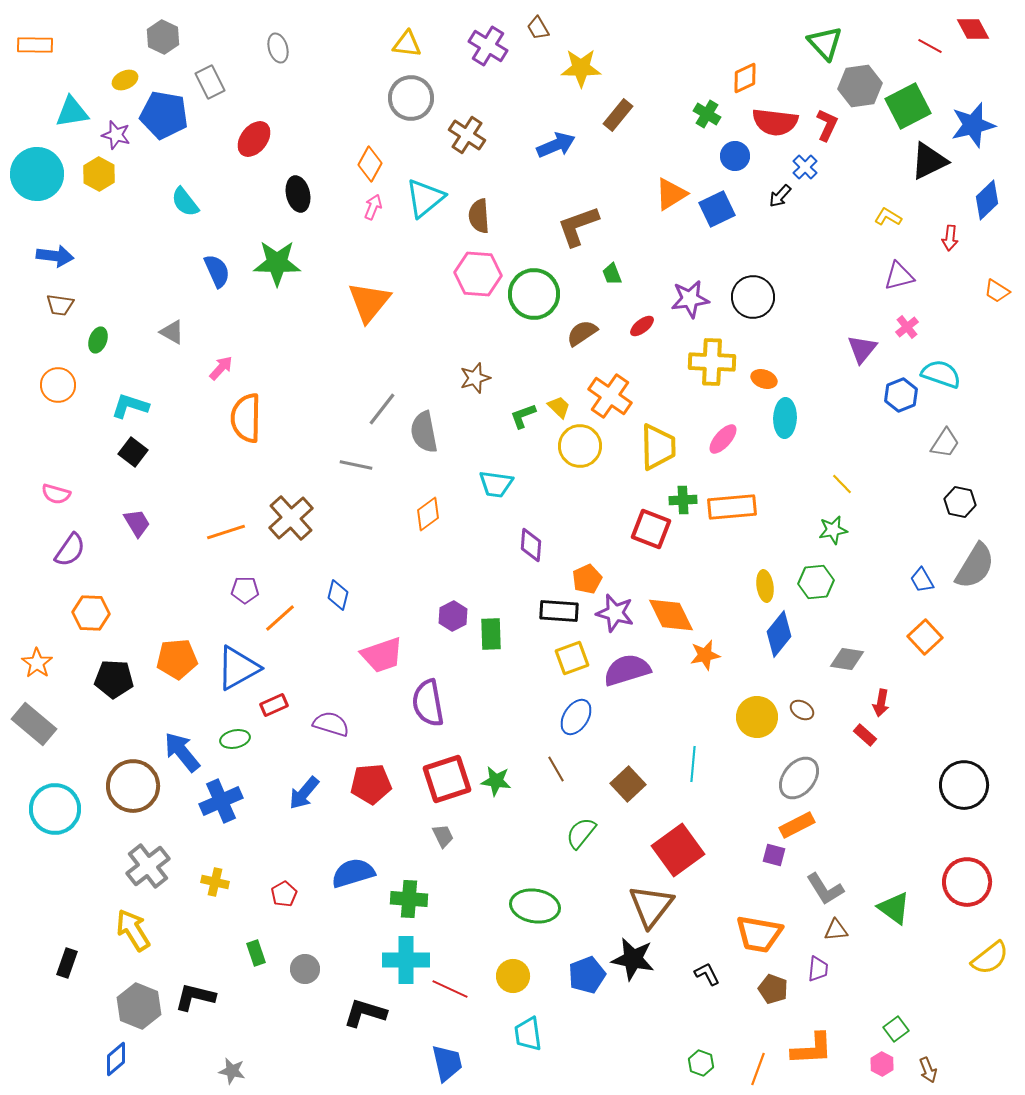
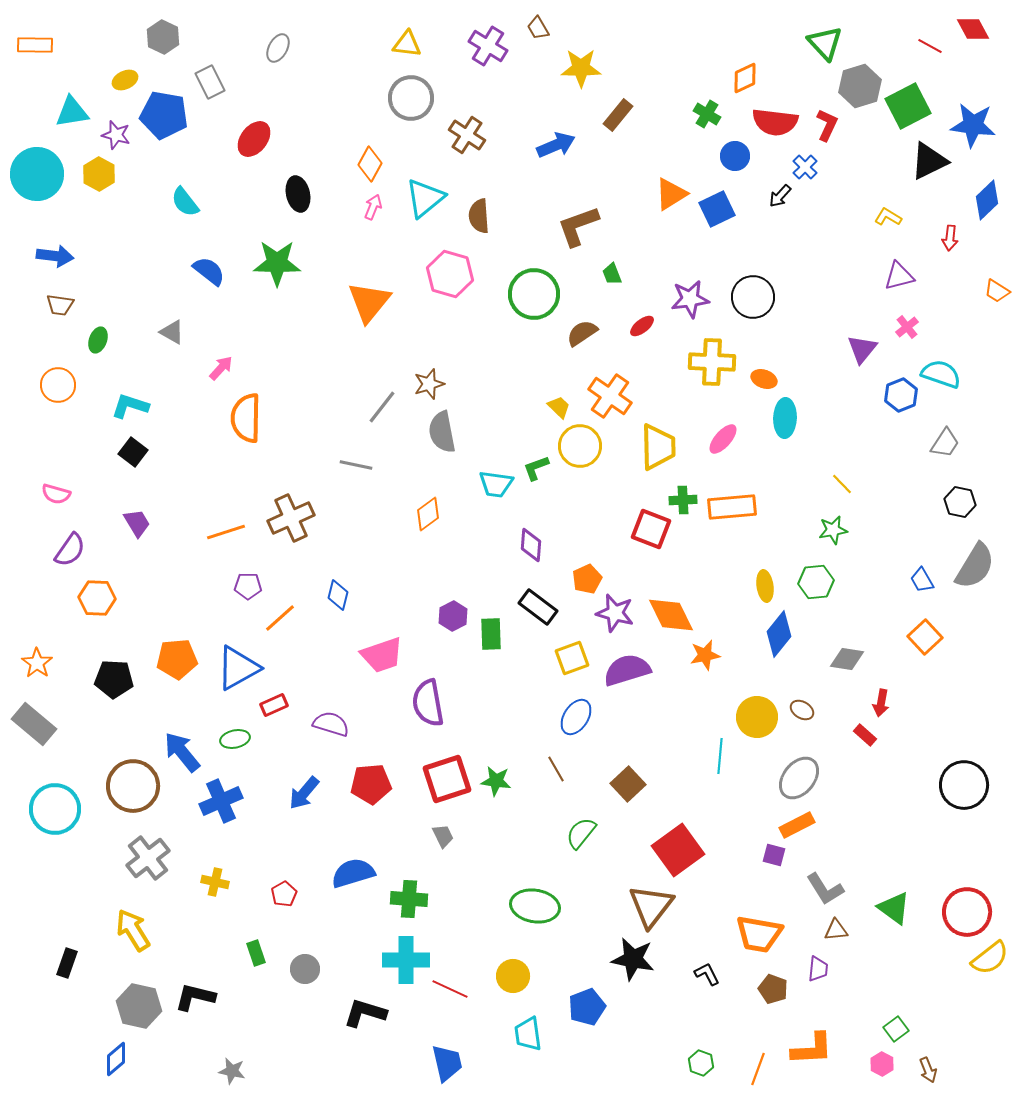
gray ellipse at (278, 48): rotated 44 degrees clockwise
gray hexagon at (860, 86): rotated 9 degrees counterclockwise
blue star at (973, 125): rotated 21 degrees clockwise
blue semicircle at (217, 271): moved 8 px left; rotated 28 degrees counterclockwise
pink hexagon at (478, 274): moved 28 px left; rotated 12 degrees clockwise
brown star at (475, 378): moved 46 px left, 6 px down
gray line at (382, 409): moved 2 px up
green L-shape at (523, 416): moved 13 px right, 52 px down
gray semicircle at (424, 432): moved 18 px right
brown cross at (291, 518): rotated 18 degrees clockwise
purple pentagon at (245, 590): moved 3 px right, 4 px up
black rectangle at (559, 611): moved 21 px left, 4 px up; rotated 33 degrees clockwise
orange hexagon at (91, 613): moved 6 px right, 15 px up
cyan line at (693, 764): moved 27 px right, 8 px up
gray cross at (148, 866): moved 8 px up
red circle at (967, 882): moved 30 px down
blue pentagon at (587, 975): moved 32 px down
gray hexagon at (139, 1006): rotated 9 degrees counterclockwise
